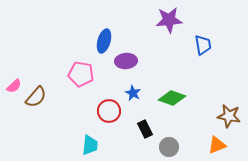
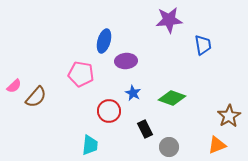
brown star: rotated 30 degrees clockwise
